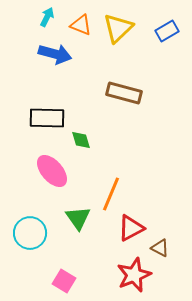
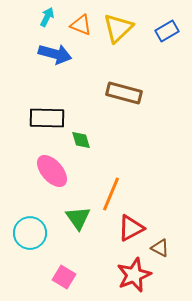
pink square: moved 4 px up
